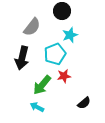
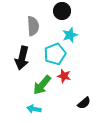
gray semicircle: moved 1 px right, 1 px up; rotated 42 degrees counterclockwise
red star: rotated 24 degrees clockwise
cyan arrow: moved 3 px left, 2 px down; rotated 16 degrees counterclockwise
